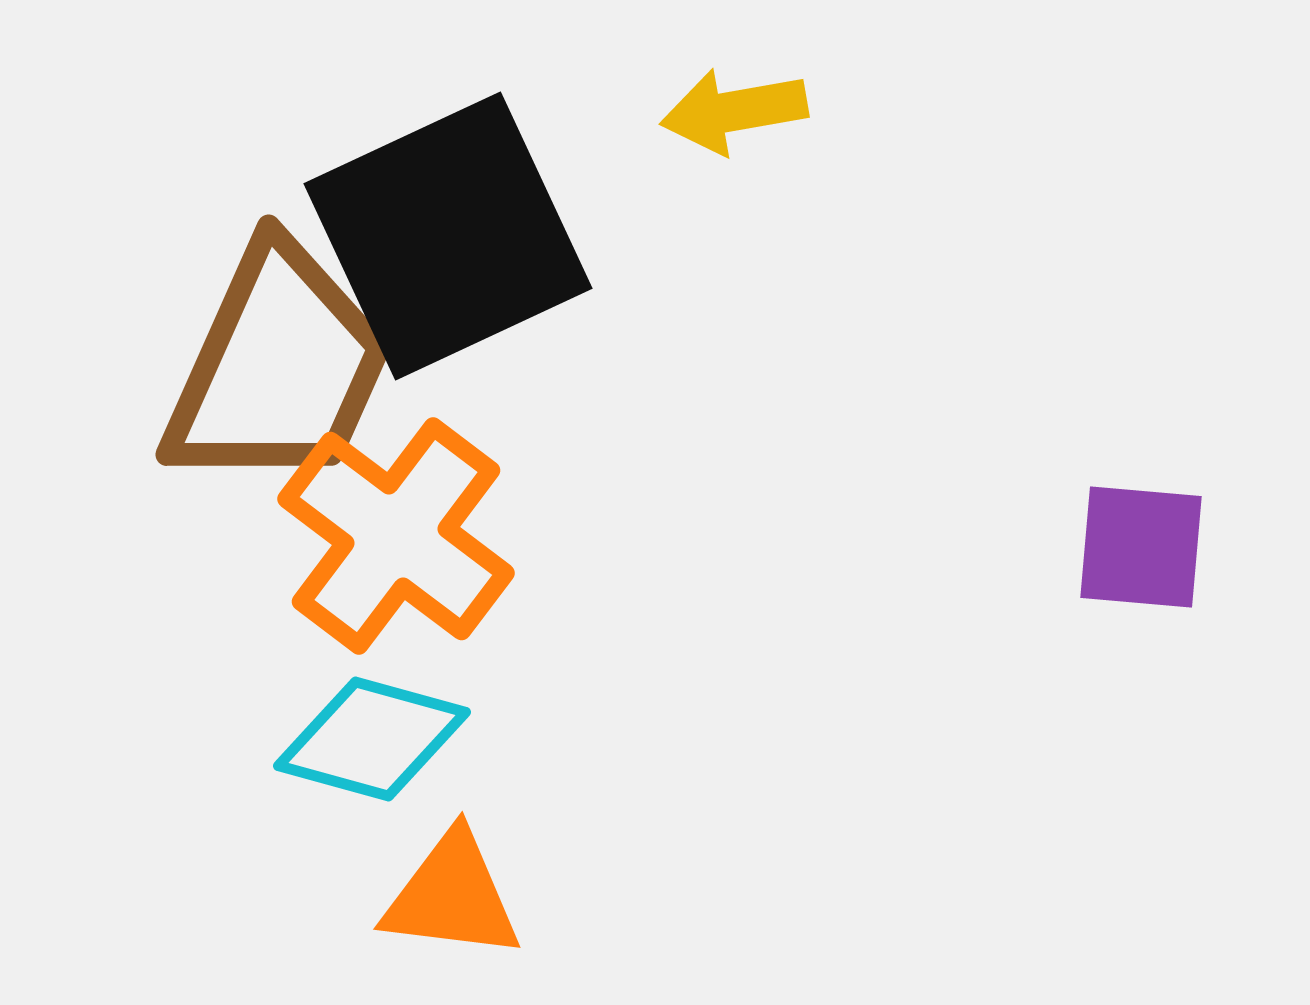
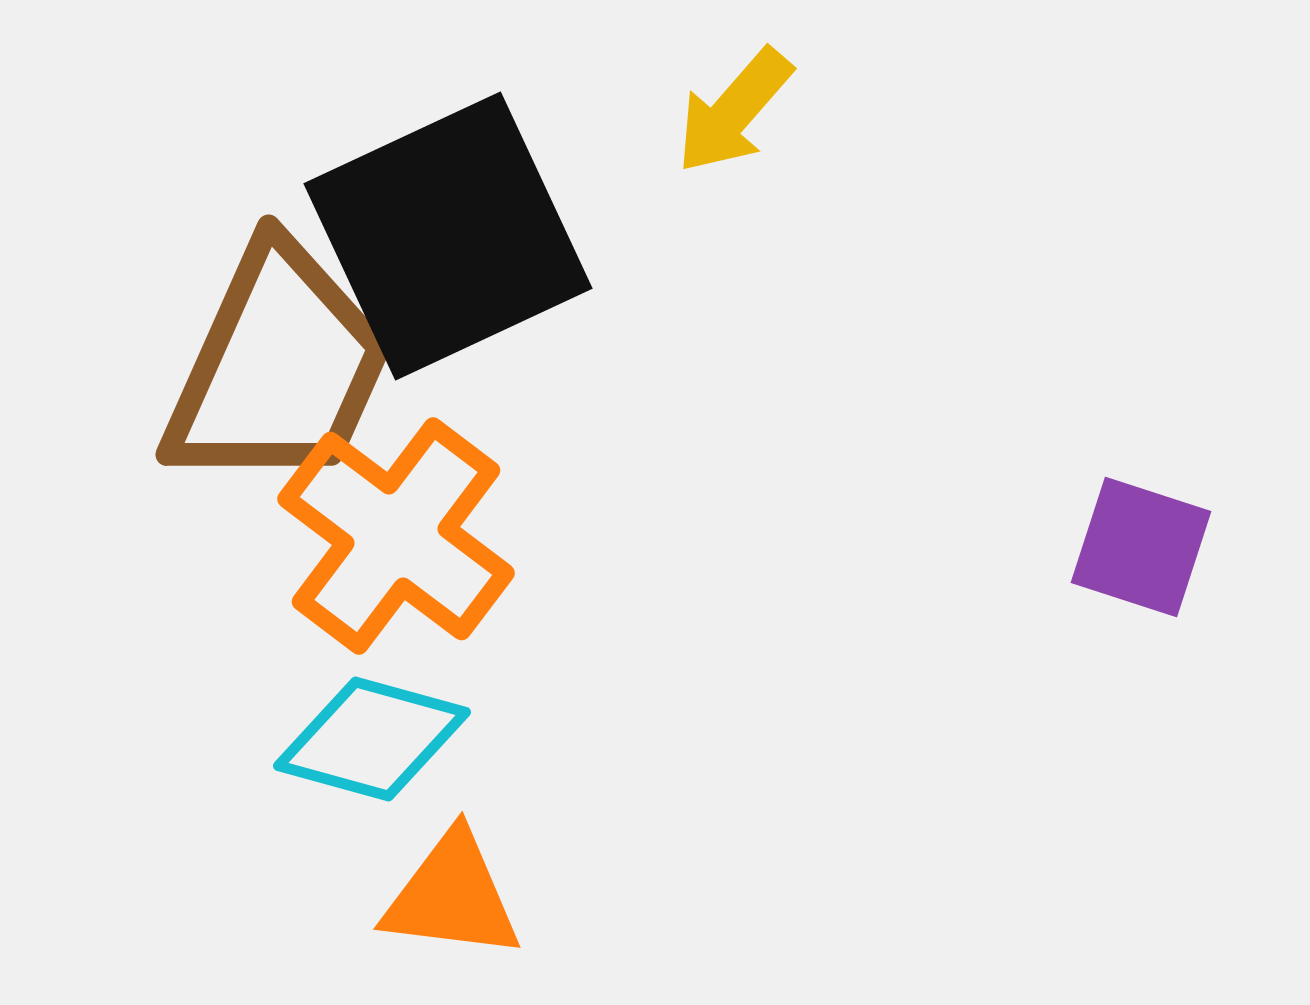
yellow arrow: rotated 39 degrees counterclockwise
purple square: rotated 13 degrees clockwise
